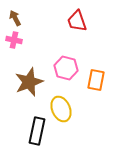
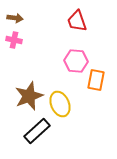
brown arrow: rotated 126 degrees clockwise
pink hexagon: moved 10 px right, 7 px up; rotated 10 degrees counterclockwise
brown star: moved 14 px down
yellow ellipse: moved 1 px left, 5 px up
black rectangle: rotated 36 degrees clockwise
